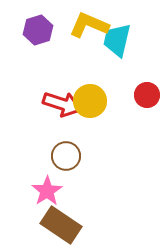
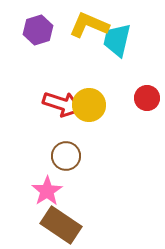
red circle: moved 3 px down
yellow circle: moved 1 px left, 4 px down
